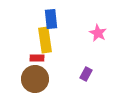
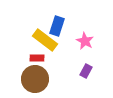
blue rectangle: moved 6 px right, 7 px down; rotated 24 degrees clockwise
pink star: moved 13 px left, 8 px down
yellow rectangle: rotated 45 degrees counterclockwise
purple rectangle: moved 3 px up
